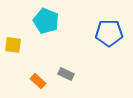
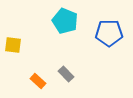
cyan pentagon: moved 19 px right
gray rectangle: rotated 21 degrees clockwise
